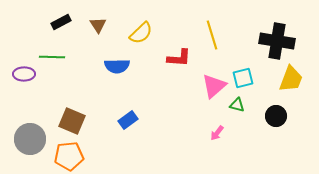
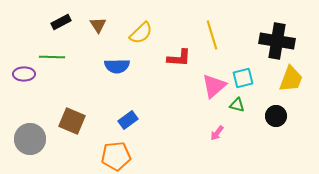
orange pentagon: moved 47 px right
